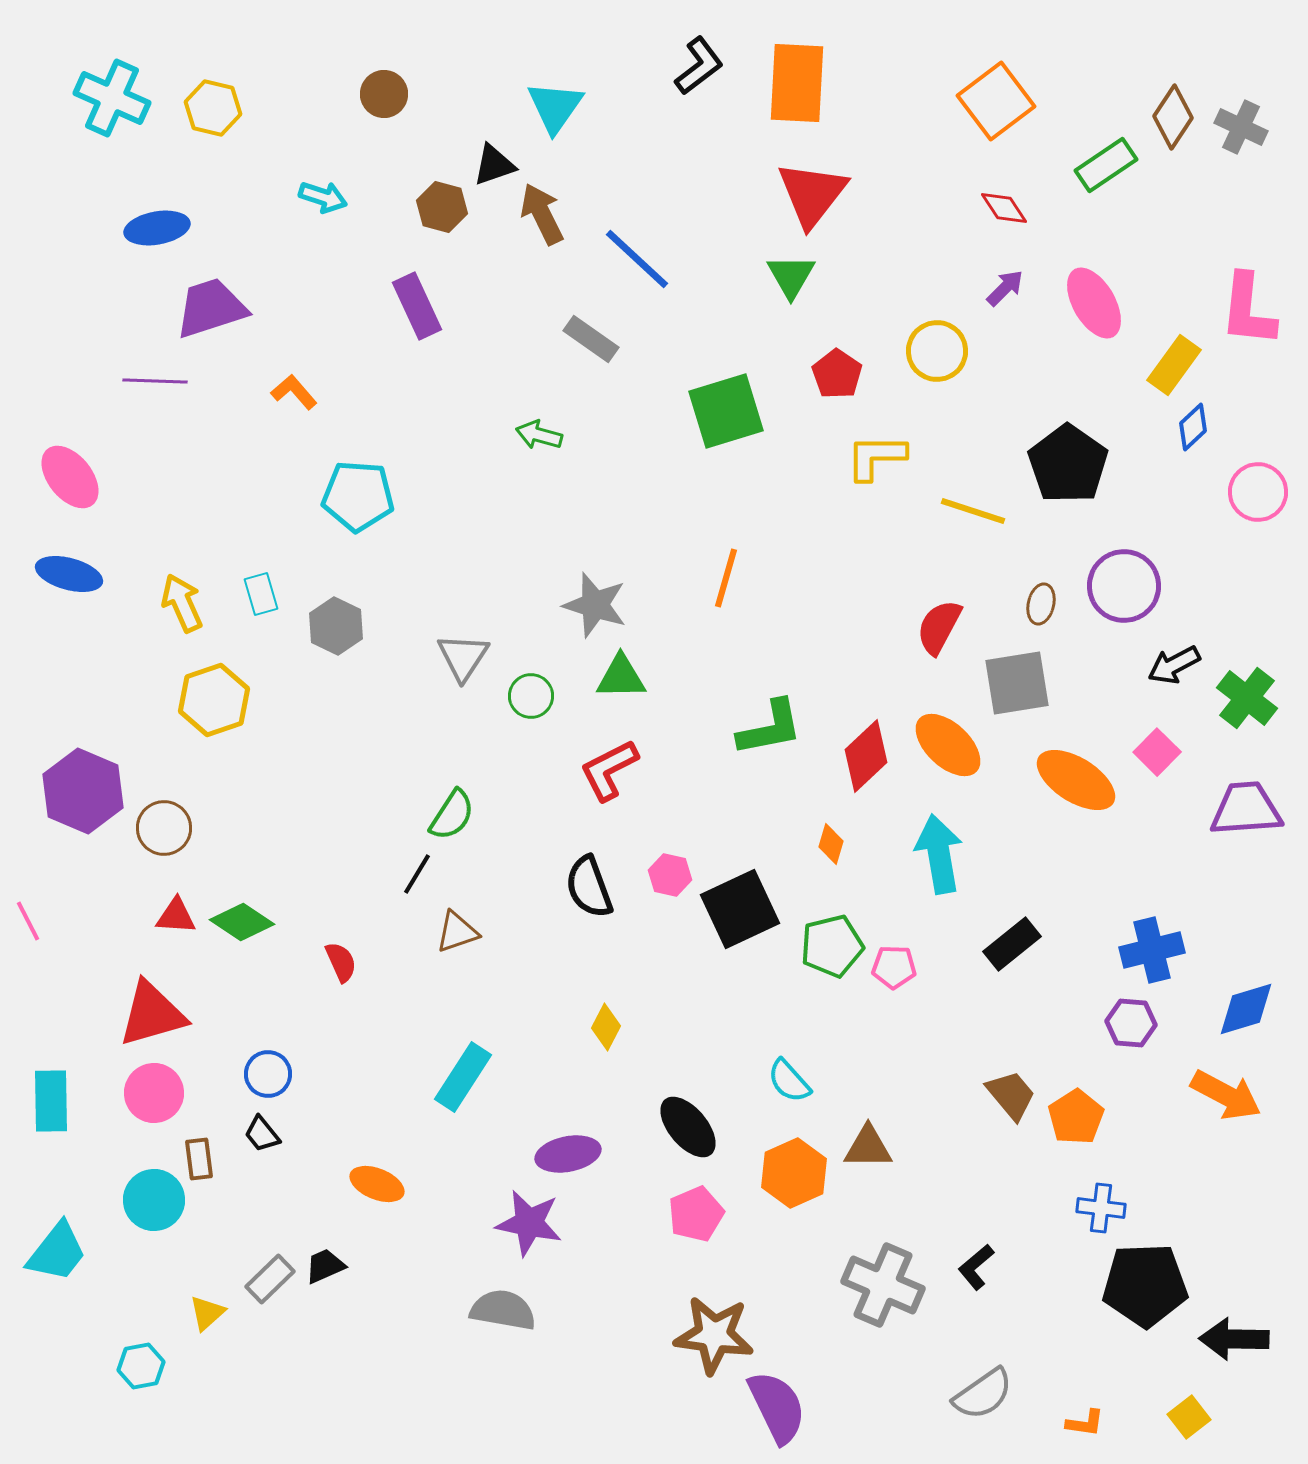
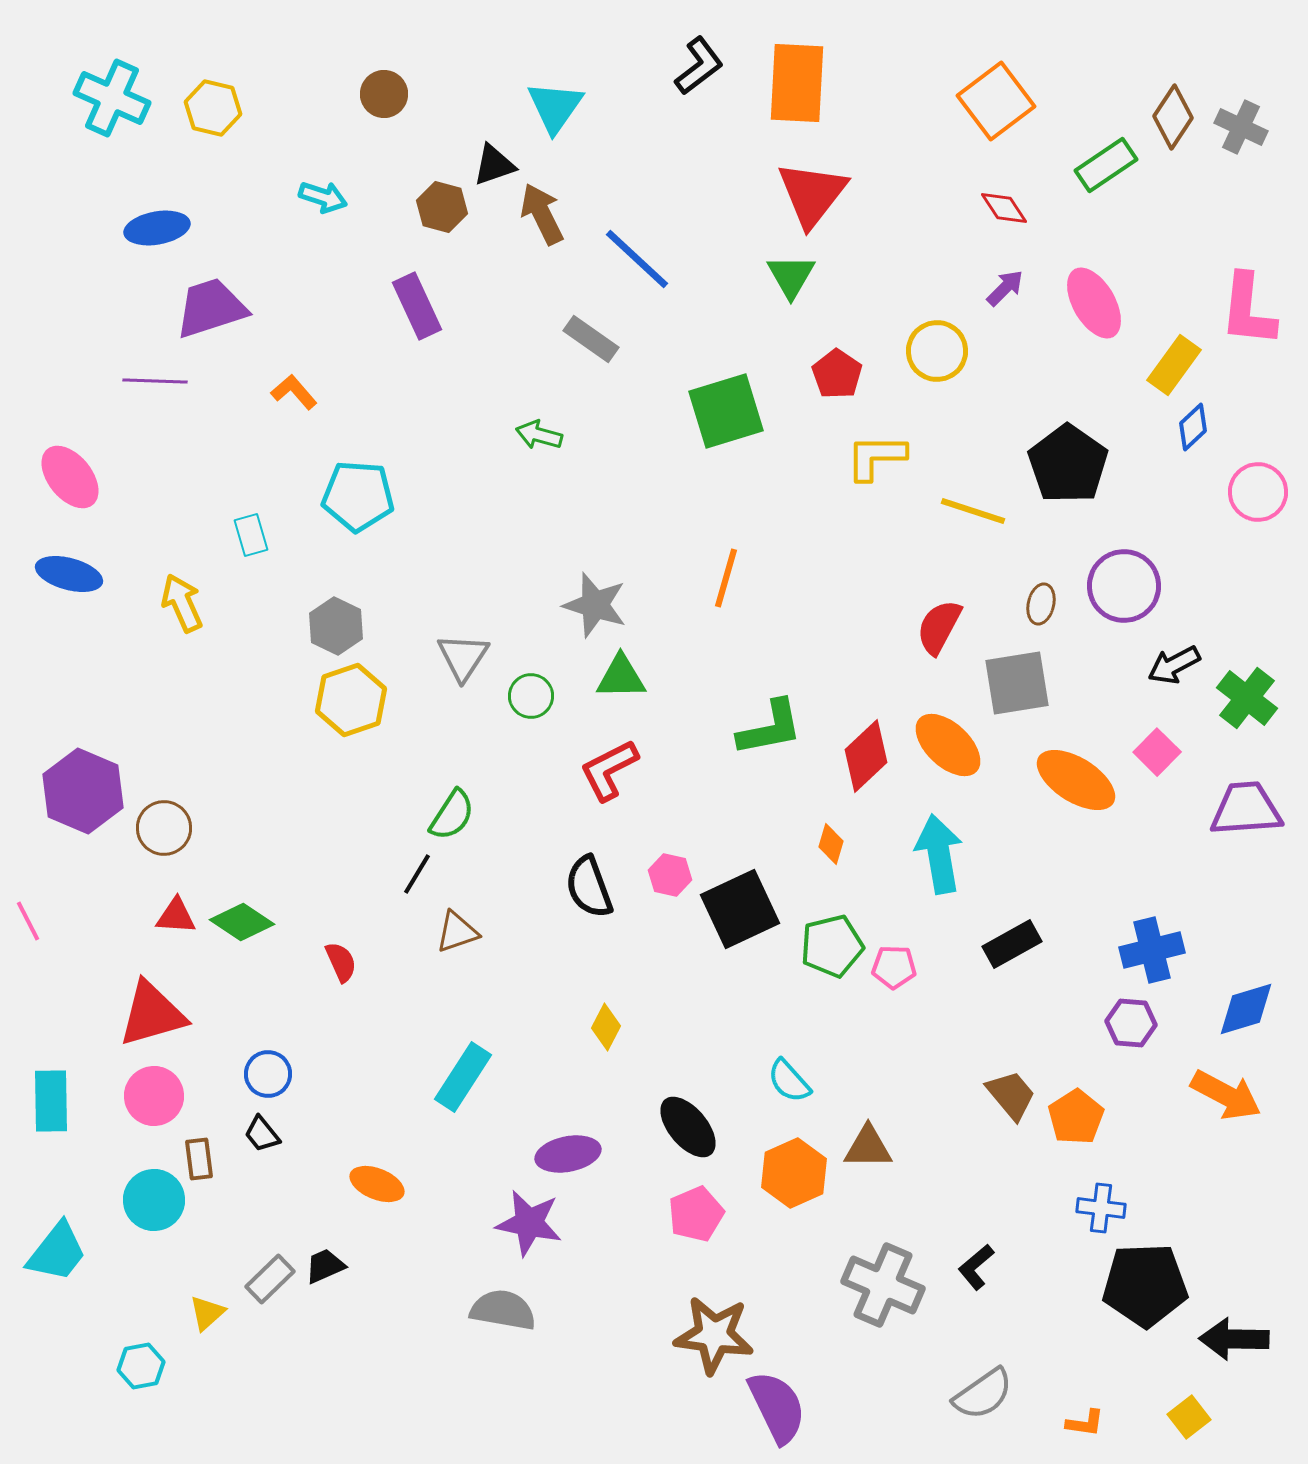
cyan rectangle at (261, 594): moved 10 px left, 59 px up
yellow hexagon at (214, 700): moved 137 px right
black rectangle at (1012, 944): rotated 10 degrees clockwise
pink circle at (154, 1093): moved 3 px down
